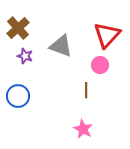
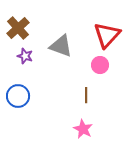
brown line: moved 5 px down
